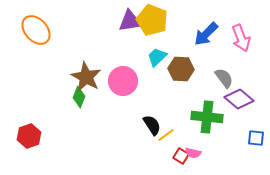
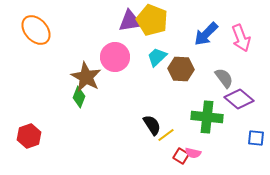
pink circle: moved 8 px left, 24 px up
